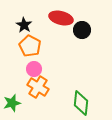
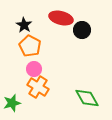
green diamond: moved 6 px right, 5 px up; rotated 35 degrees counterclockwise
